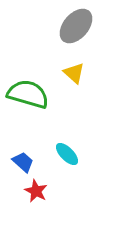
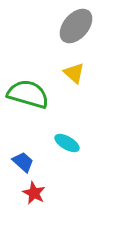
cyan ellipse: moved 11 px up; rotated 15 degrees counterclockwise
red star: moved 2 px left, 2 px down
